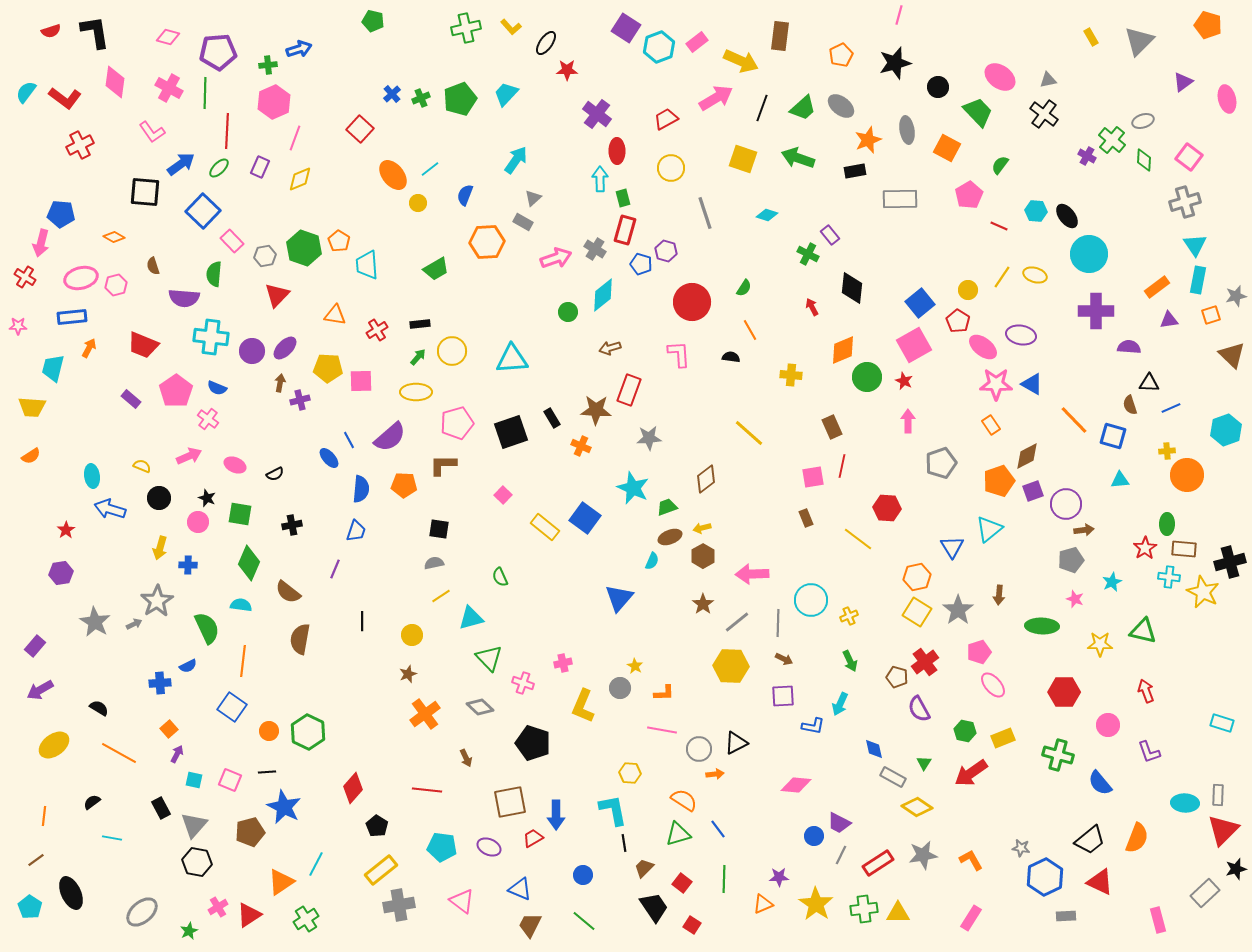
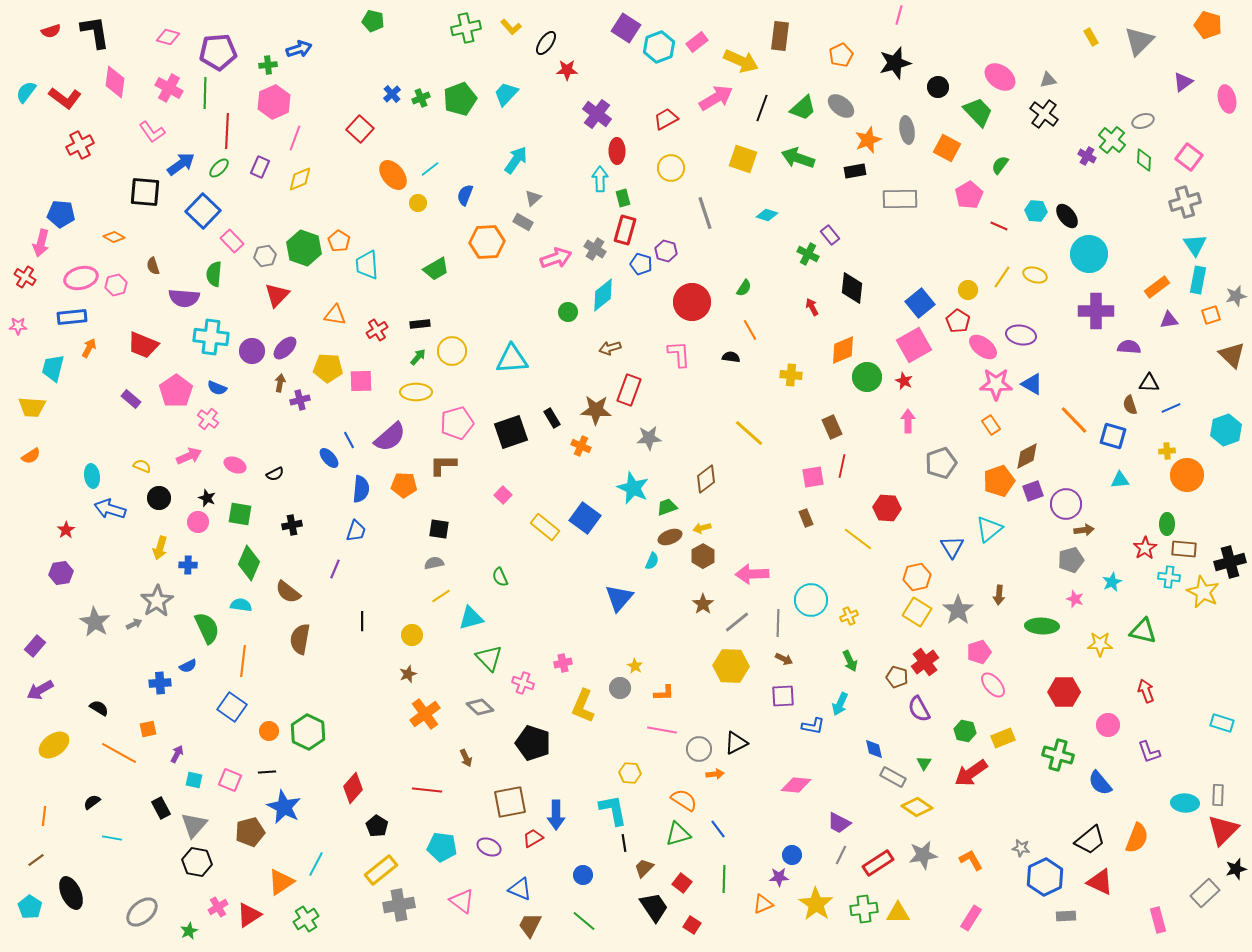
orange square at (169, 729): moved 21 px left; rotated 30 degrees clockwise
blue circle at (814, 836): moved 22 px left, 19 px down
